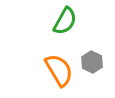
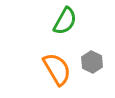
orange semicircle: moved 2 px left, 1 px up
